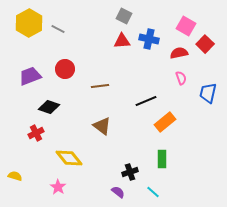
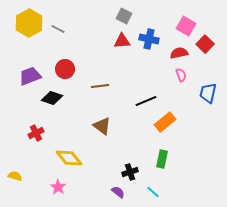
pink semicircle: moved 3 px up
black diamond: moved 3 px right, 9 px up
green rectangle: rotated 12 degrees clockwise
